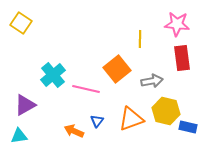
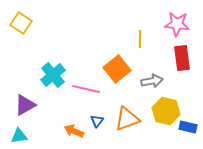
orange triangle: moved 4 px left
